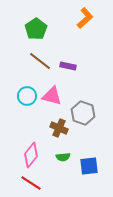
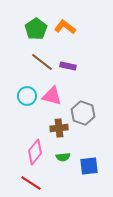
orange L-shape: moved 20 px left, 9 px down; rotated 100 degrees counterclockwise
brown line: moved 2 px right, 1 px down
brown cross: rotated 30 degrees counterclockwise
pink diamond: moved 4 px right, 3 px up
